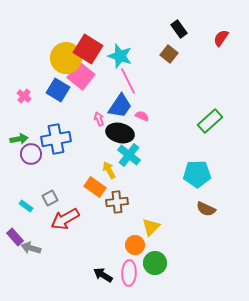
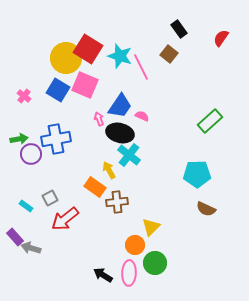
pink square: moved 4 px right, 9 px down; rotated 16 degrees counterclockwise
pink line: moved 13 px right, 14 px up
red arrow: rotated 8 degrees counterclockwise
